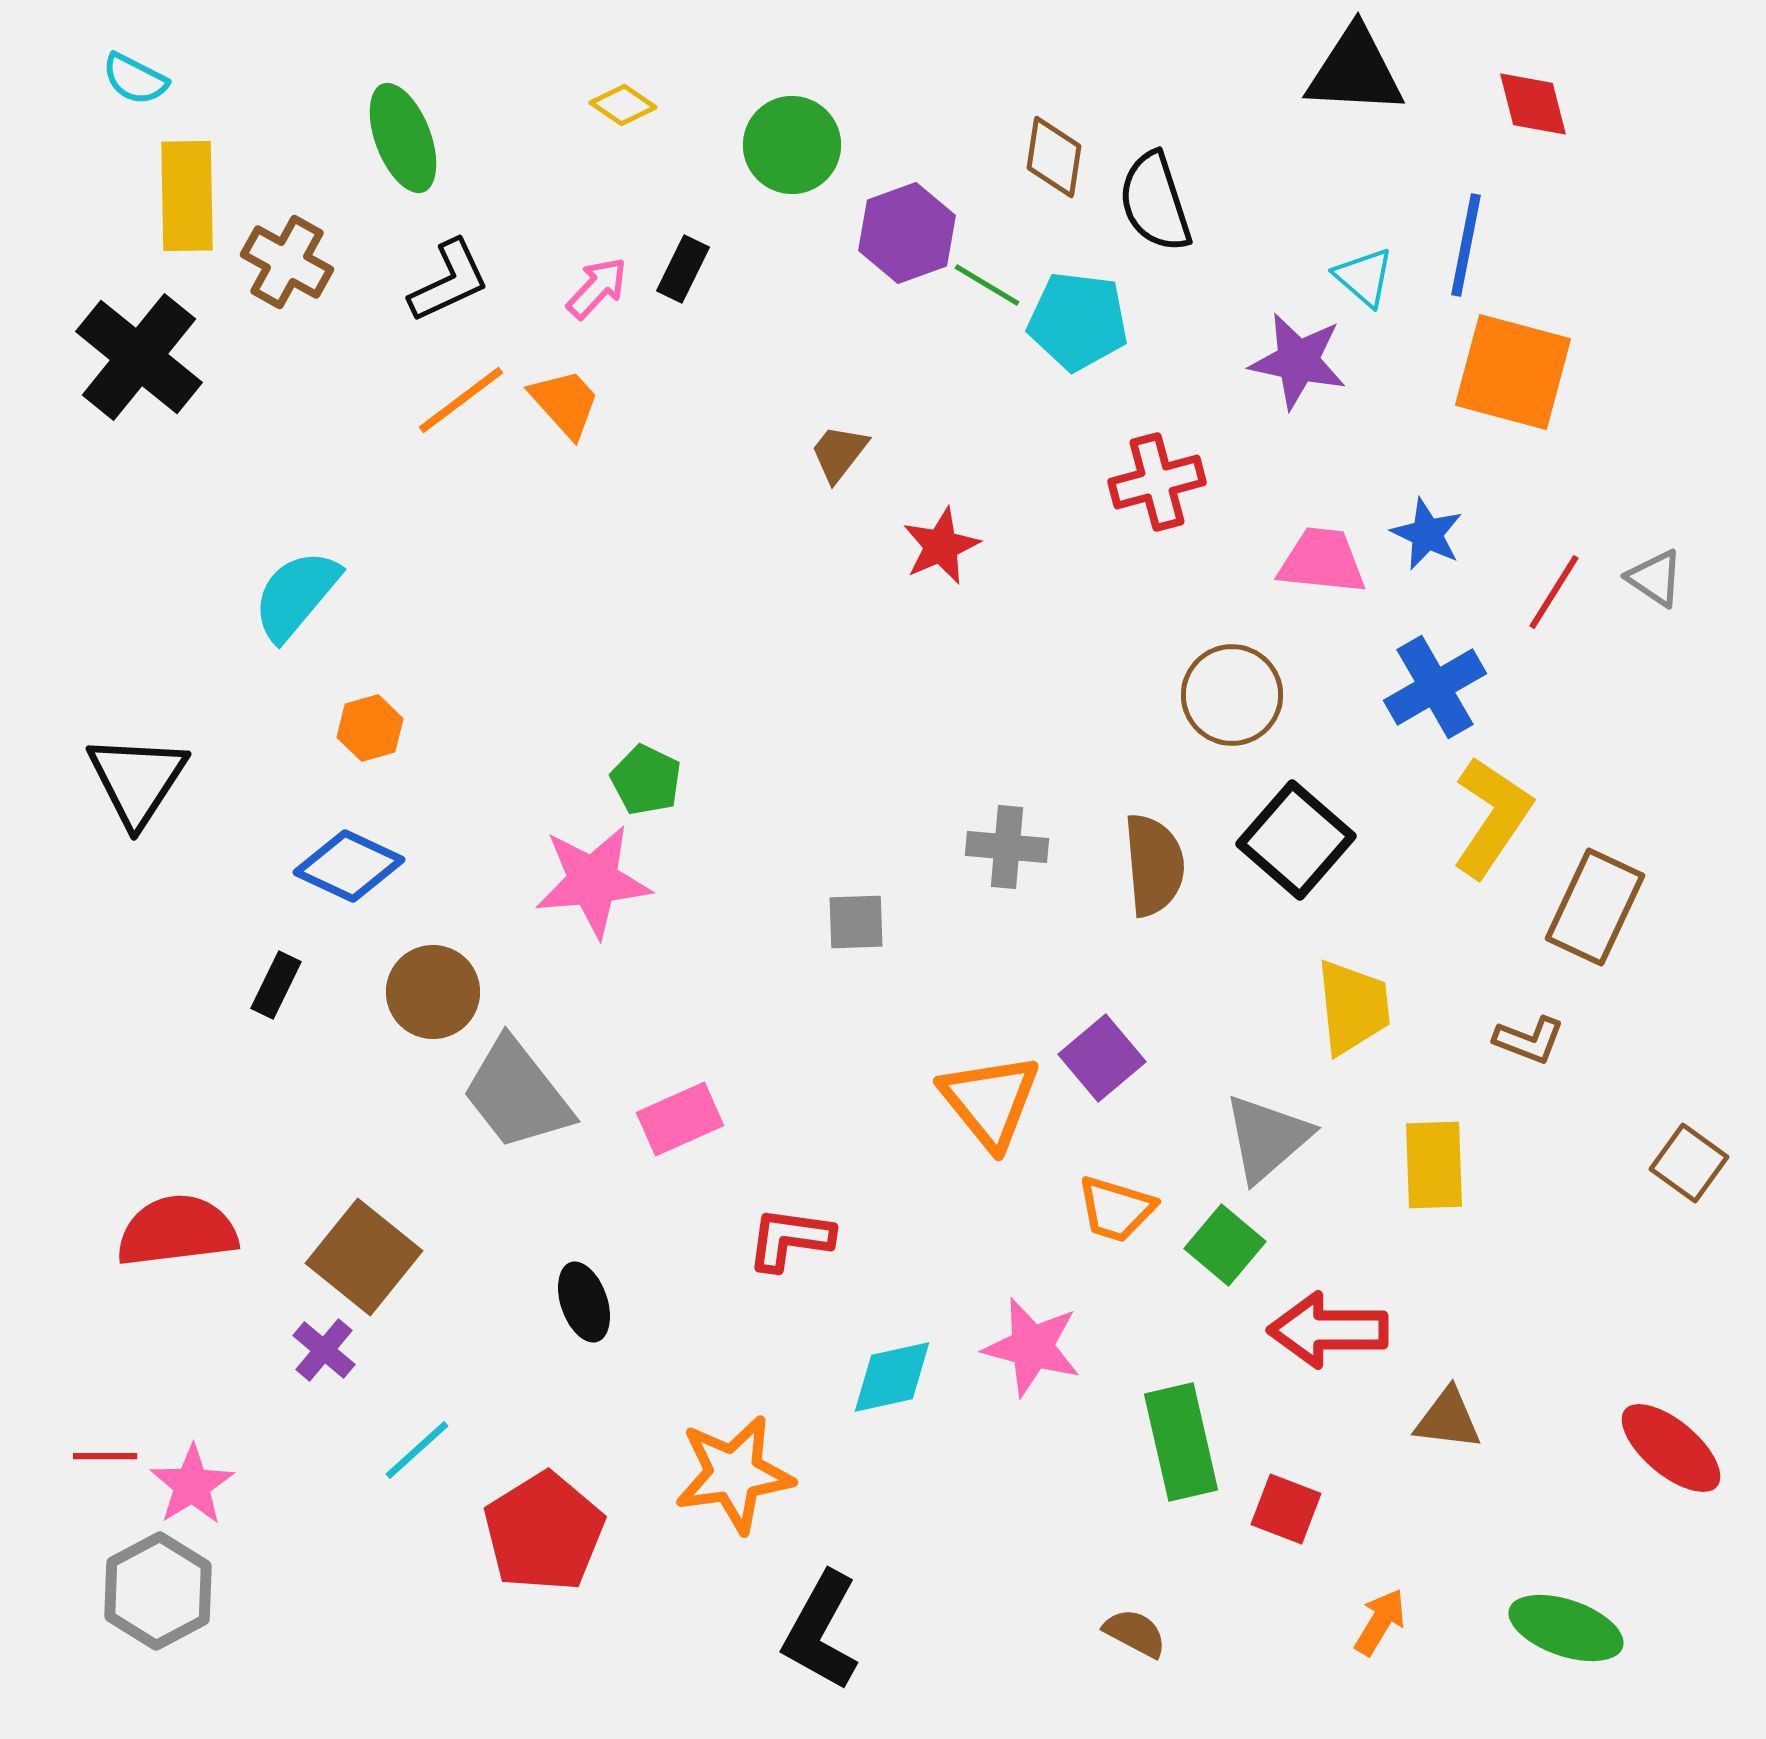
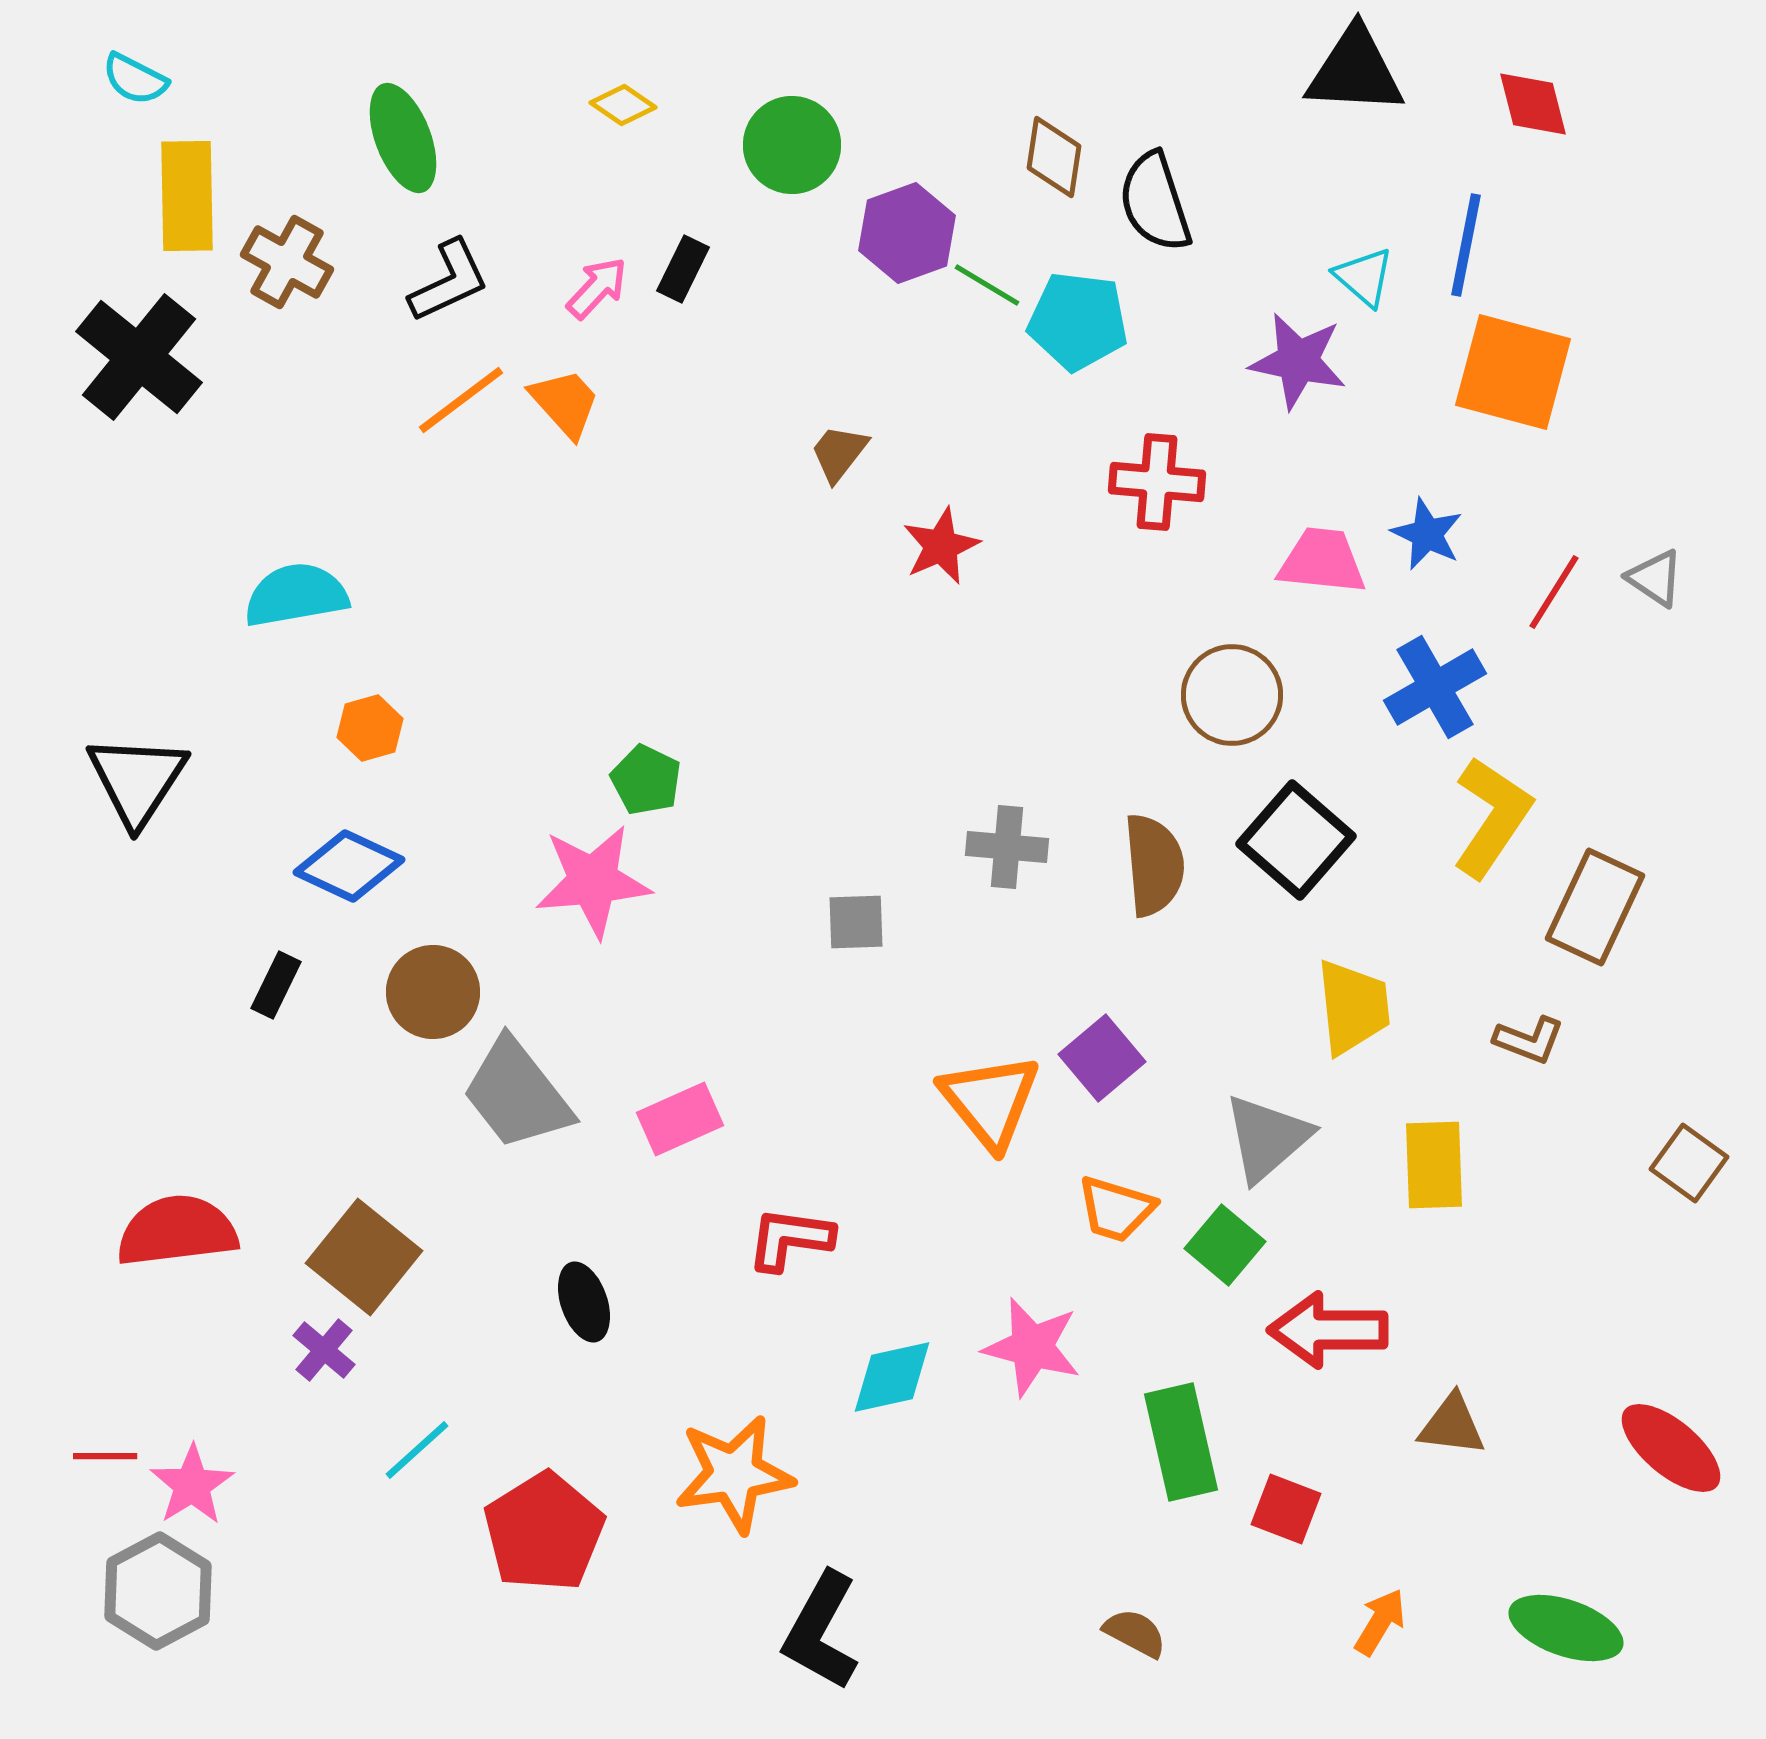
red cross at (1157, 482): rotated 20 degrees clockwise
cyan semicircle at (296, 595): rotated 40 degrees clockwise
brown triangle at (1448, 1419): moved 4 px right, 6 px down
